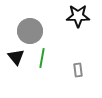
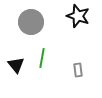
black star: rotated 20 degrees clockwise
gray circle: moved 1 px right, 9 px up
black triangle: moved 8 px down
